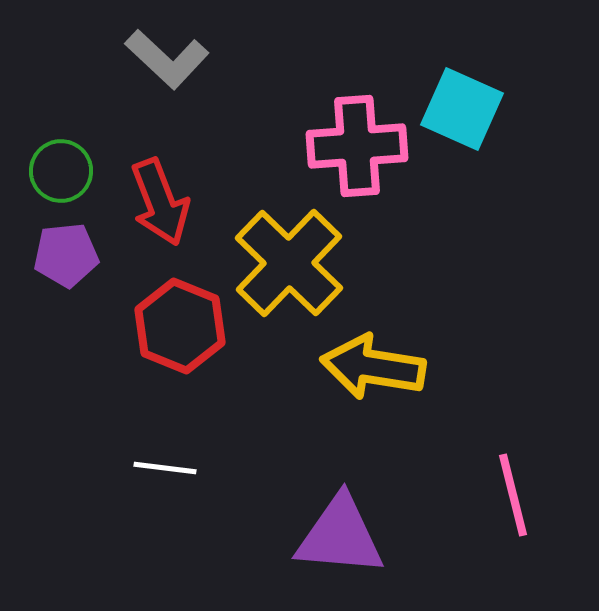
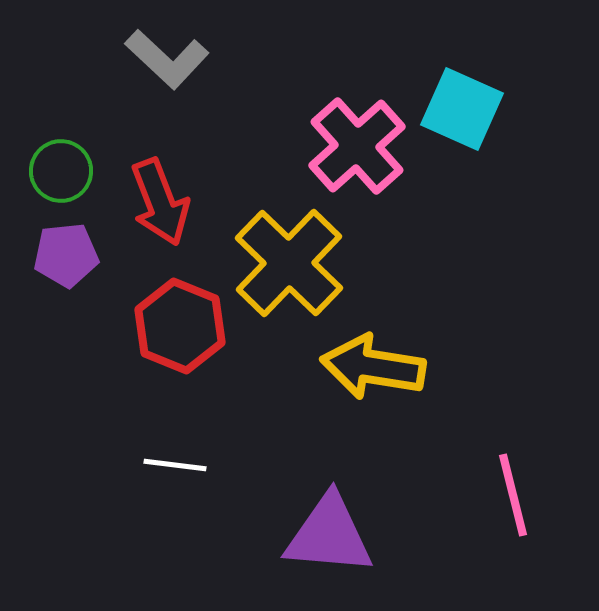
pink cross: rotated 38 degrees counterclockwise
white line: moved 10 px right, 3 px up
purple triangle: moved 11 px left, 1 px up
